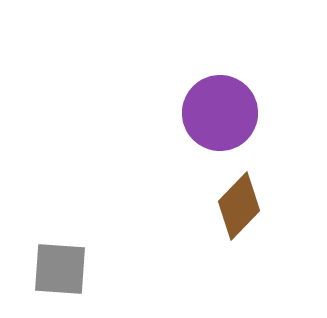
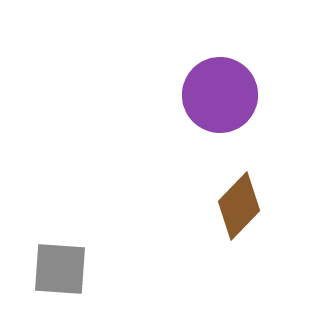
purple circle: moved 18 px up
